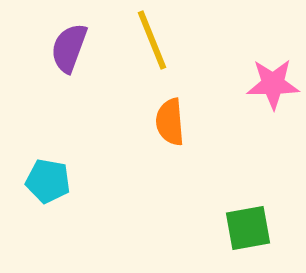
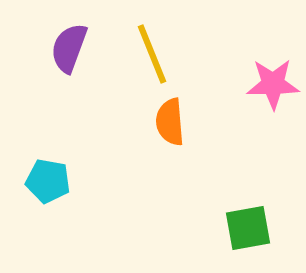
yellow line: moved 14 px down
